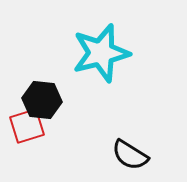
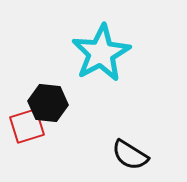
cyan star: rotated 14 degrees counterclockwise
black hexagon: moved 6 px right, 3 px down
